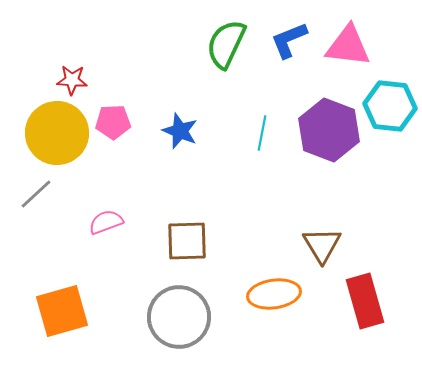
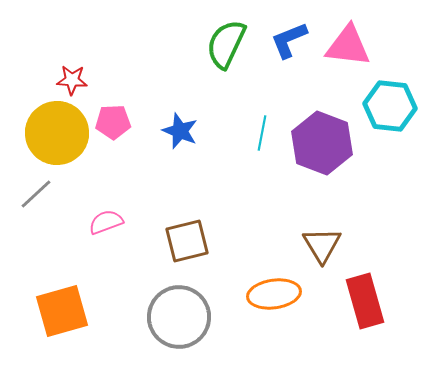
purple hexagon: moved 7 px left, 13 px down
brown square: rotated 12 degrees counterclockwise
